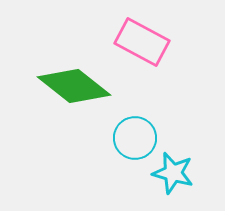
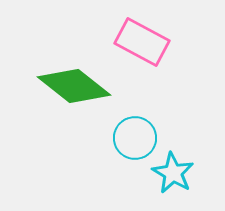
cyan star: rotated 15 degrees clockwise
